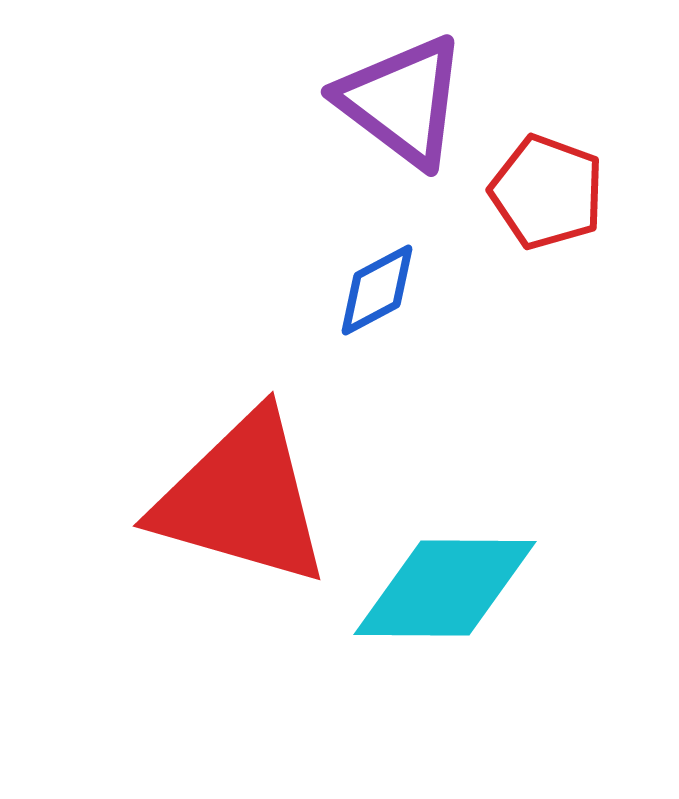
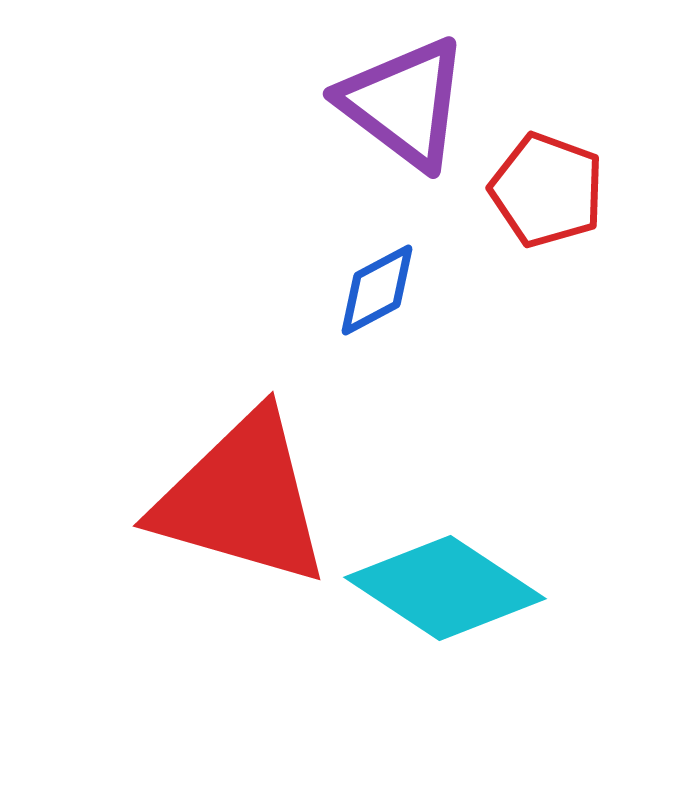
purple triangle: moved 2 px right, 2 px down
red pentagon: moved 2 px up
cyan diamond: rotated 33 degrees clockwise
